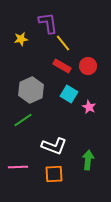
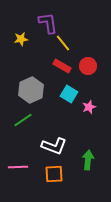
pink star: rotated 24 degrees clockwise
